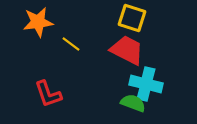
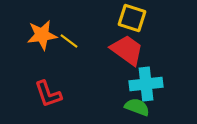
orange star: moved 4 px right, 13 px down
yellow line: moved 2 px left, 3 px up
red trapezoid: rotated 9 degrees clockwise
cyan cross: rotated 20 degrees counterclockwise
green semicircle: moved 4 px right, 4 px down
